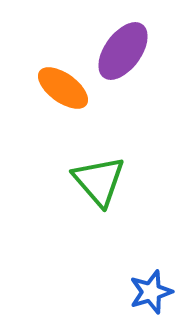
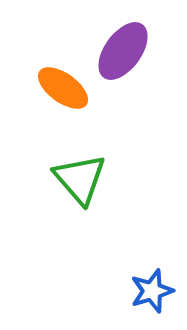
green triangle: moved 19 px left, 2 px up
blue star: moved 1 px right, 1 px up
